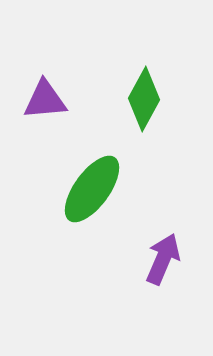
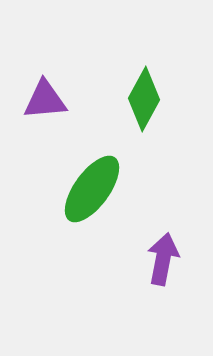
purple arrow: rotated 12 degrees counterclockwise
